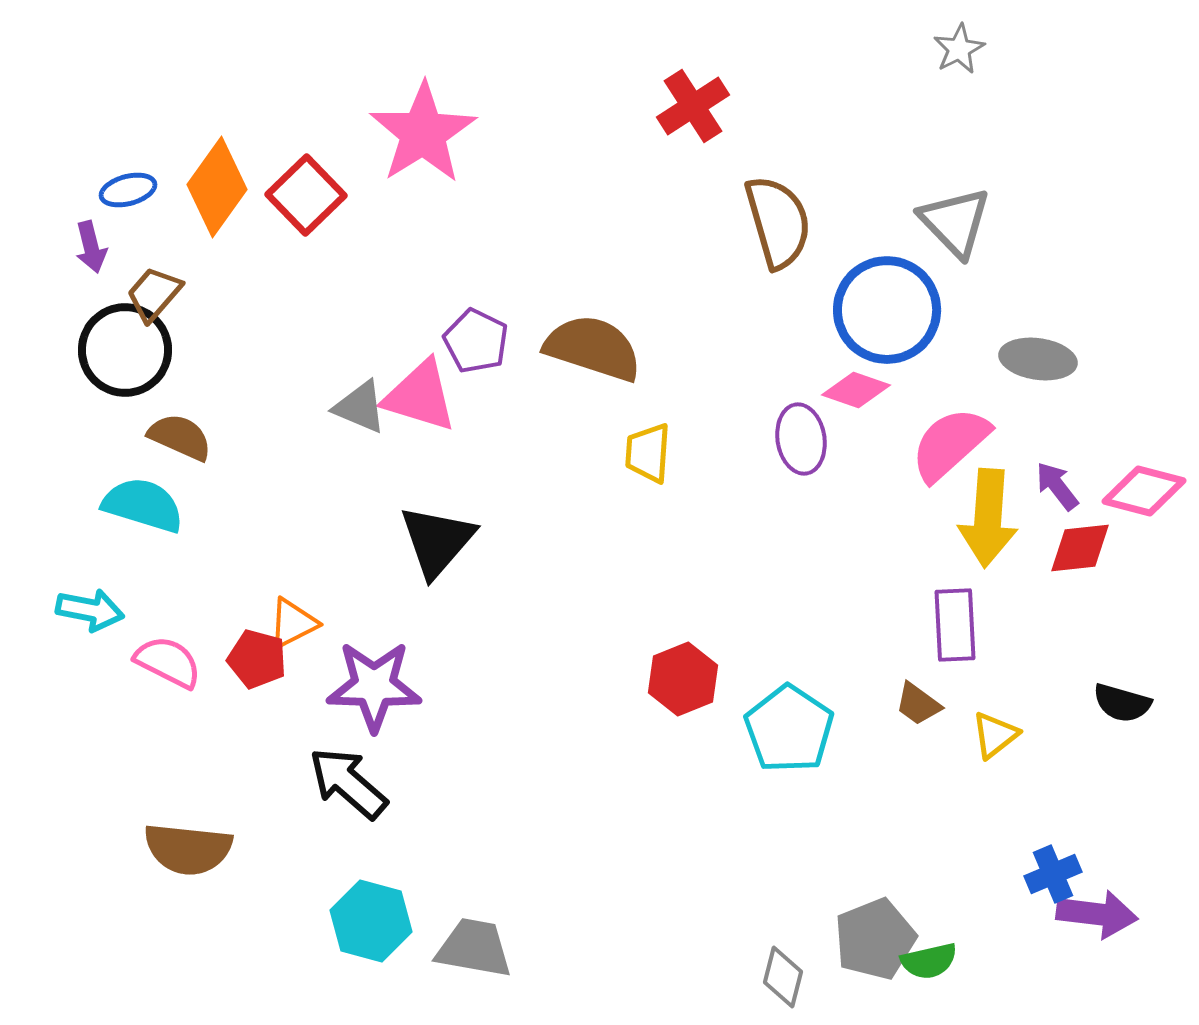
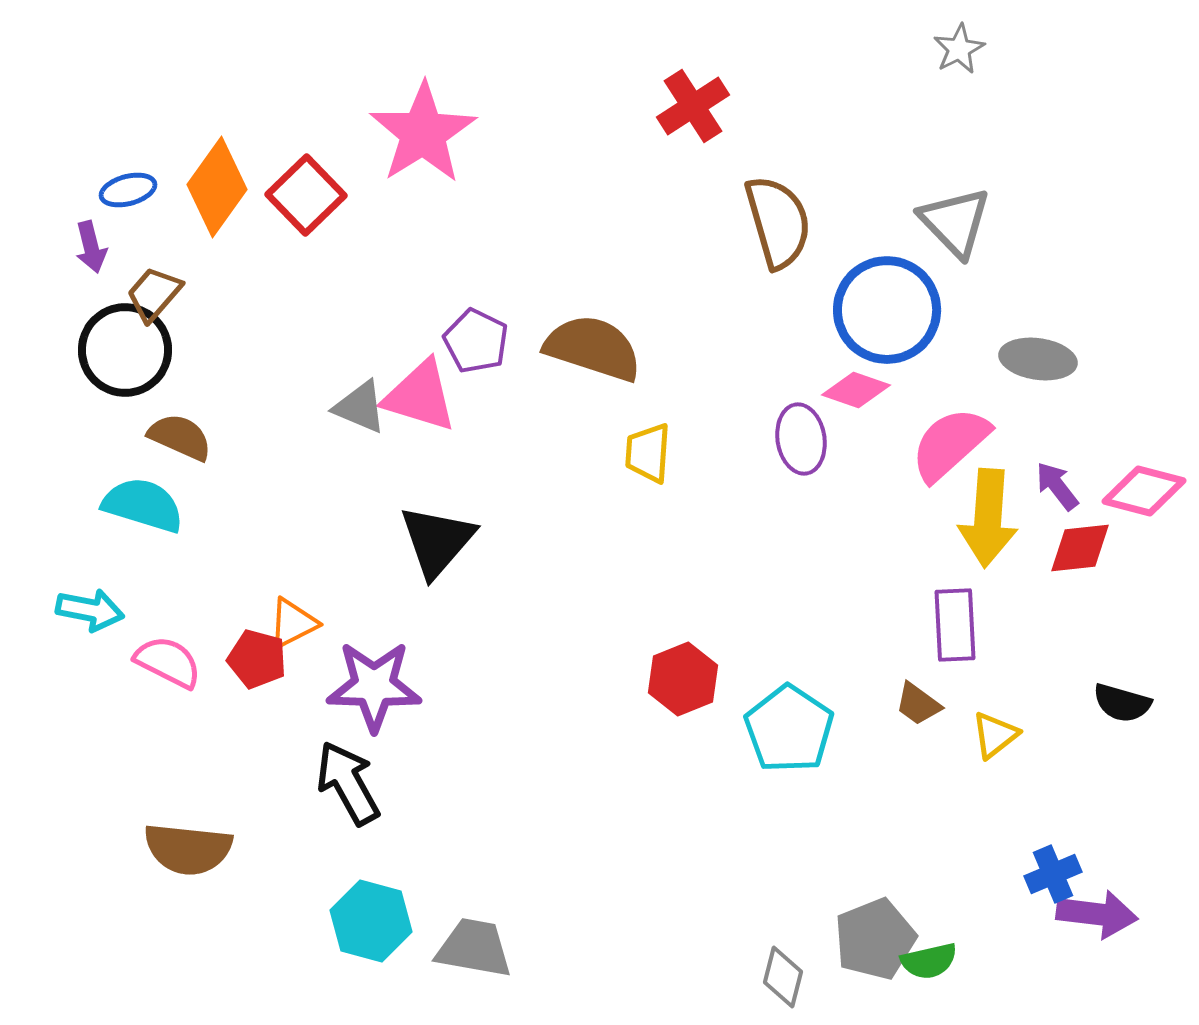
black arrow at (348, 783): rotated 20 degrees clockwise
